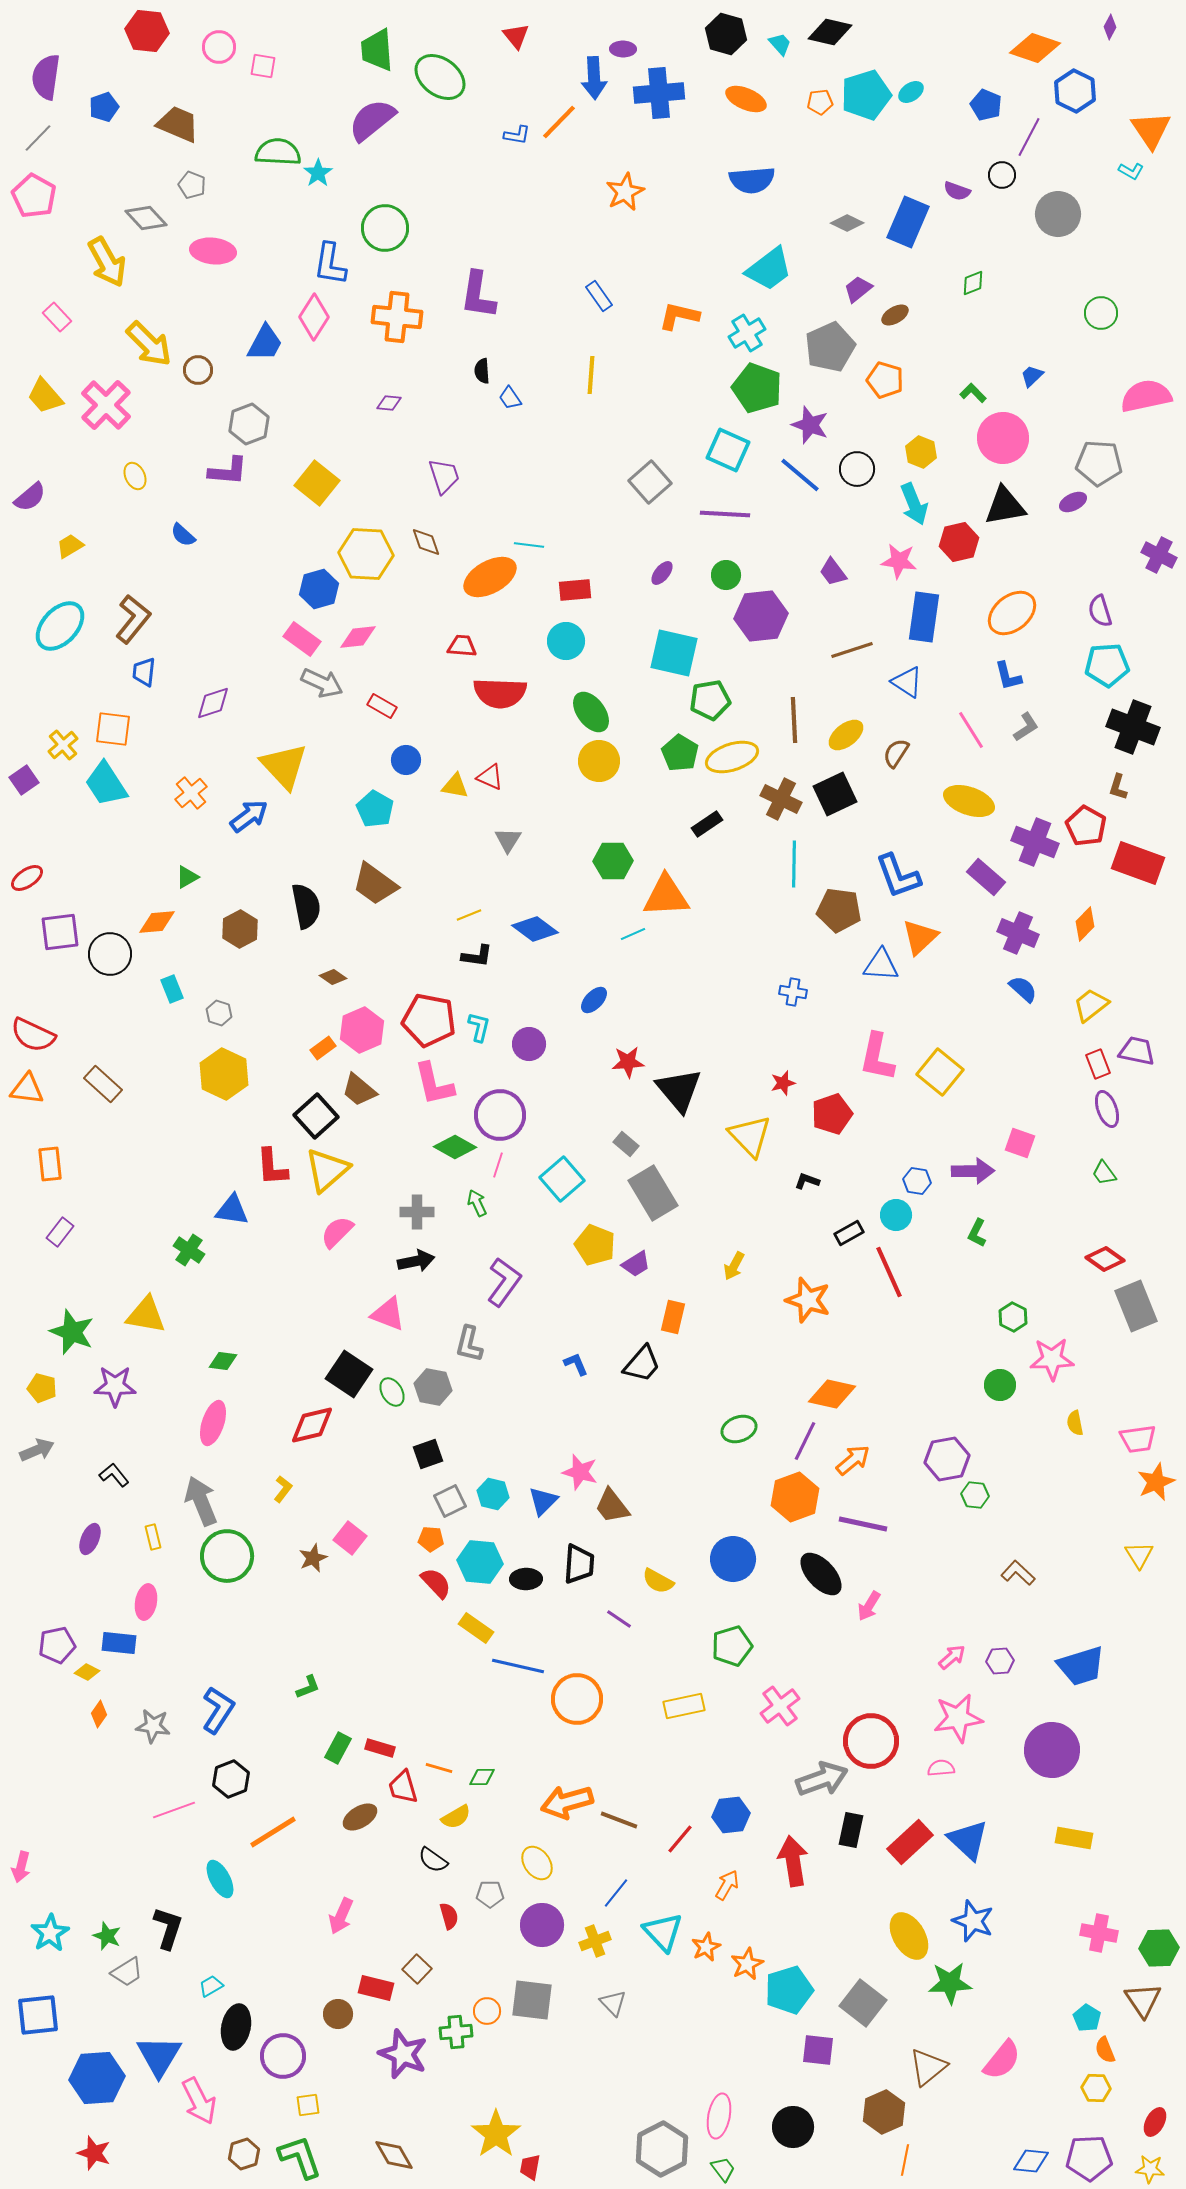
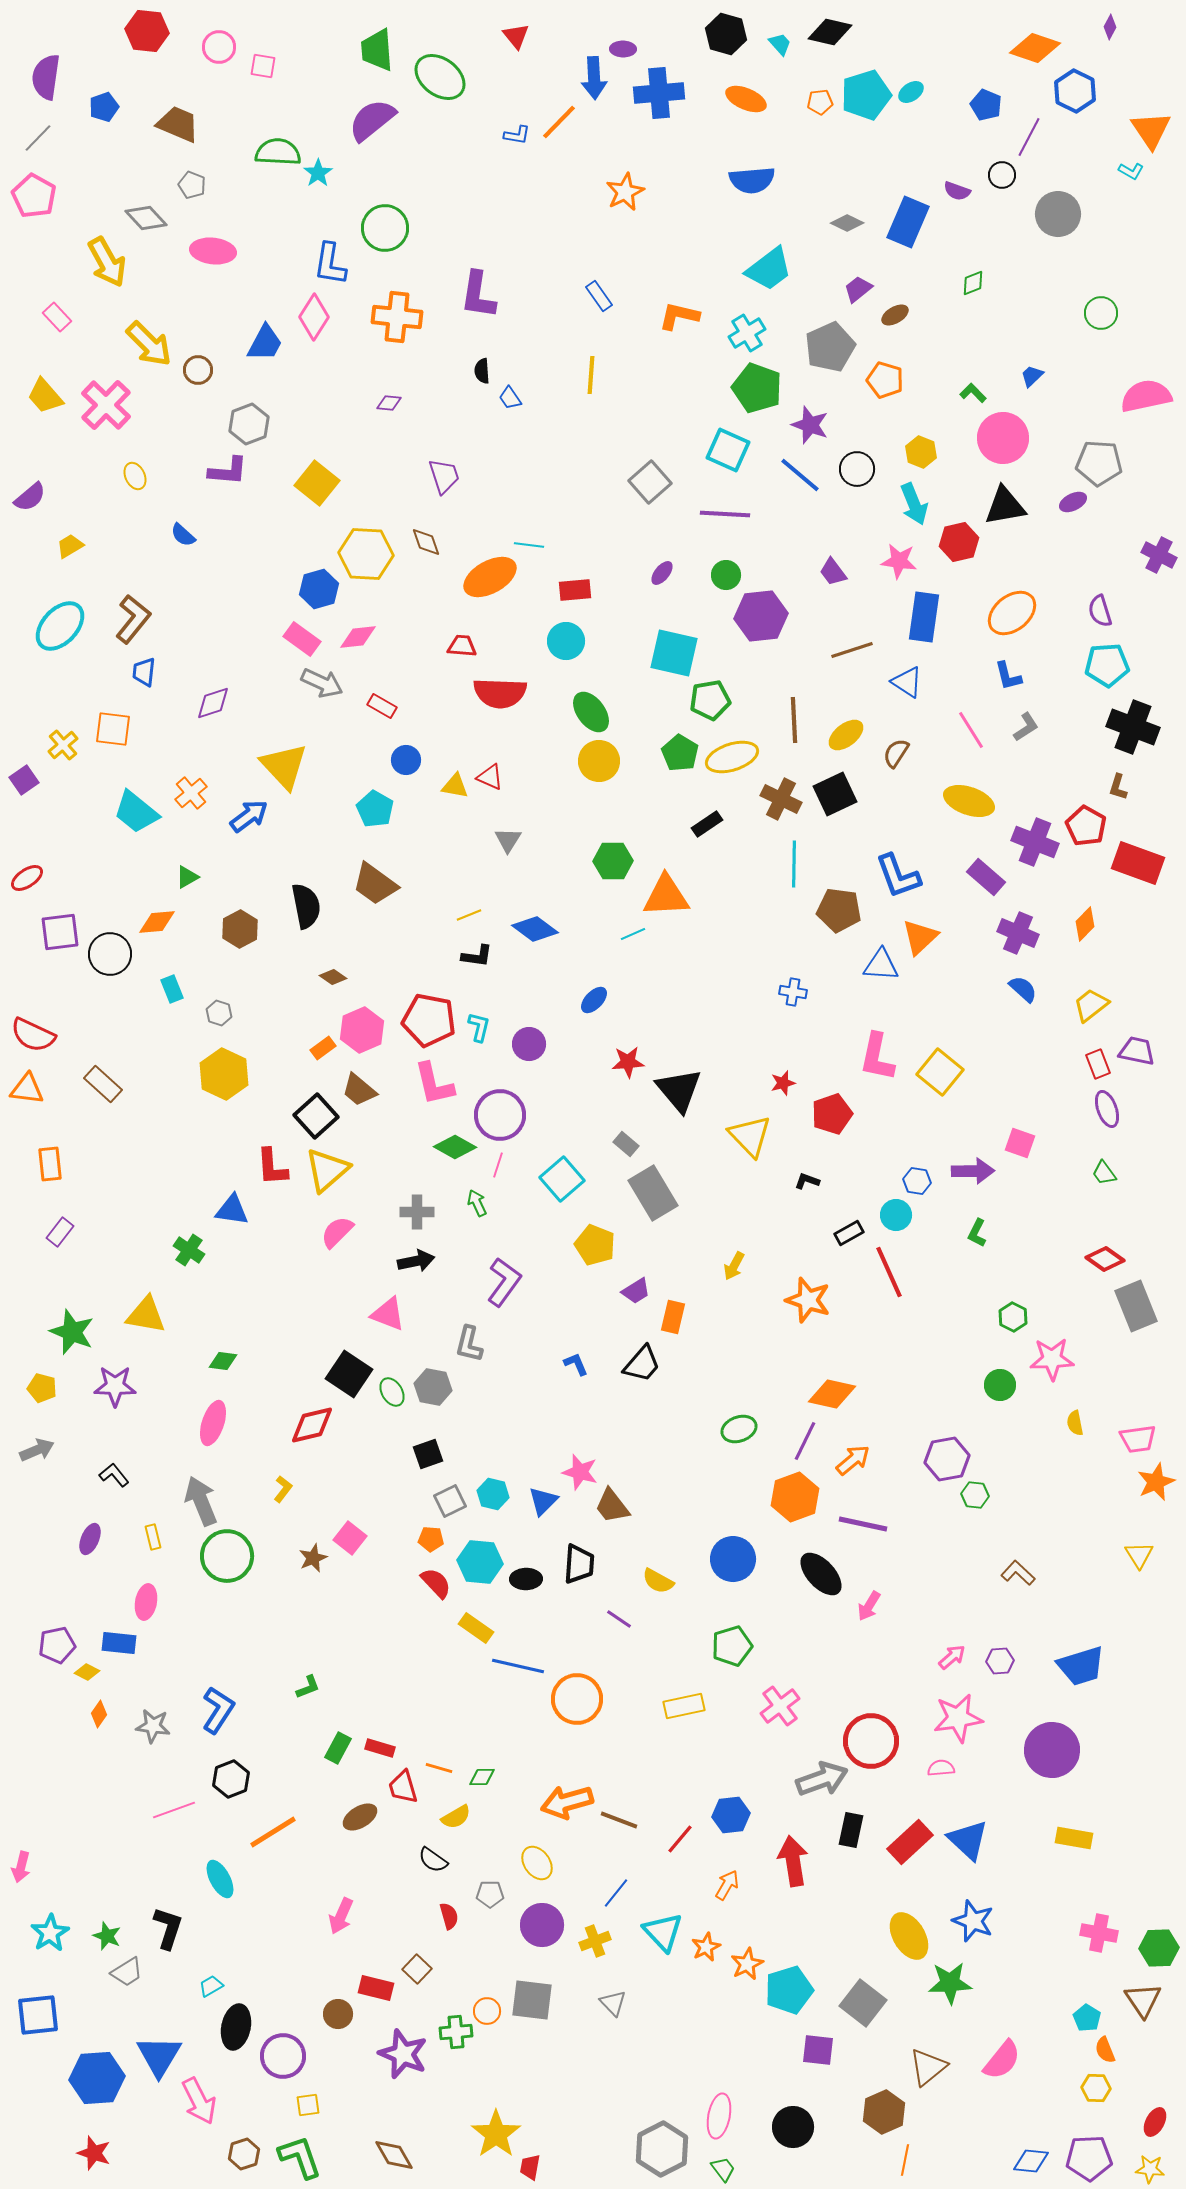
cyan trapezoid at (106, 784): moved 30 px right, 28 px down; rotated 18 degrees counterclockwise
purple trapezoid at (636, 1264): moved 27 px down
